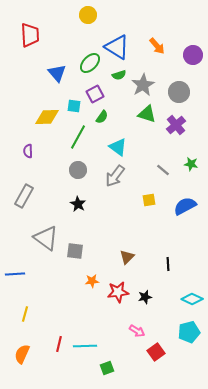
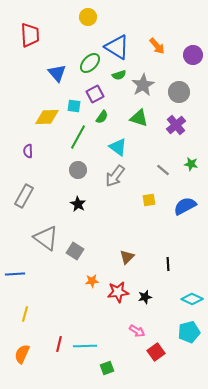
yellow circle at (88, 15): moved 2 px down
green triangle at (147, 114): moved 8 px left, 4 px down
gray square at (75, 251): rotated 24 degrees clockwise
